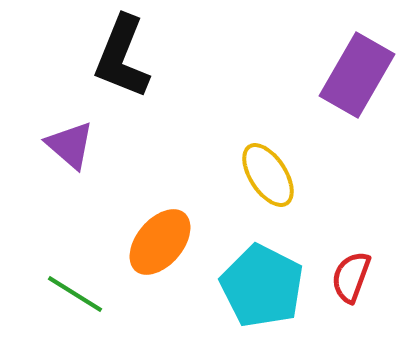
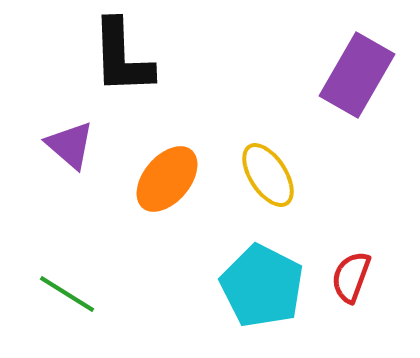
black L-shape: rotated 24 degrees counterclockwise
orange ellipse: moved 7 px right, 63 px up
green line: moved 8 px left
